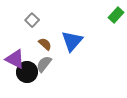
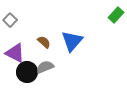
gray square: moved 22 px left
brown semicircle: moved 1 px left, 2 px up
purple triangle: moved 6 px up
gray semicircle: moved 1 px right, 3 px down; rotated 30 degrees clockwise
